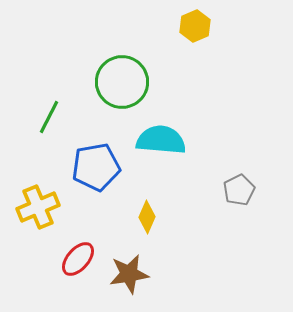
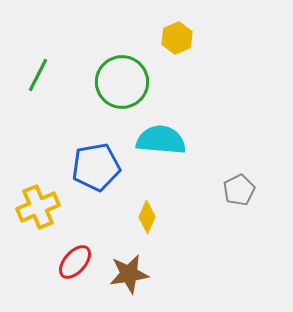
yellow hexagon: moved 18 px left, 12 px down
green line: moved 11 px left, 42 px up
red ellipse: moved 3 px left, 3 px down
